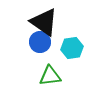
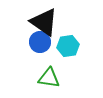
cyan hexagon: moved 4 px left, 2 px up
green triangle: moved 1 px left, 2 px down; rotated 15 degrees clockwise
